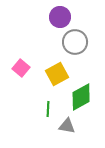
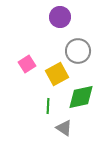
gray circle: moved 3 px right, 9 px down
pink square: moved 6 px right, 4 px up; rotated 18 degrees clockwise
green diamond: rotated 16 degrees clockwise
green line: moved 3 px up
gray triangle: moved 3 px left, 2 px down; rotated 24 degrees clockwise
